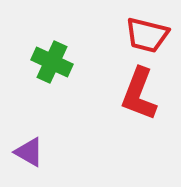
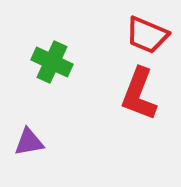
red trapezoid: rotated 9 degrees clockwise
purple triangle: moved 10 px up; rotated 40 degrees counterclockwise
